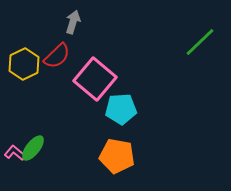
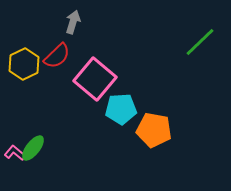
orange pentagon: moved 37 px right, 26 px up
